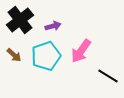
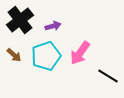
pink arrow: moved 1 px left, 2 px down
